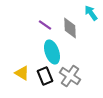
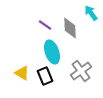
gray cross: moved 11 px right, 5 px up; rotated 20 degrees clockwise
